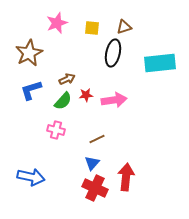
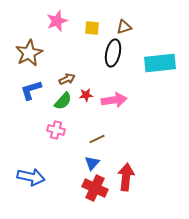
pink star: moved 2 px up
